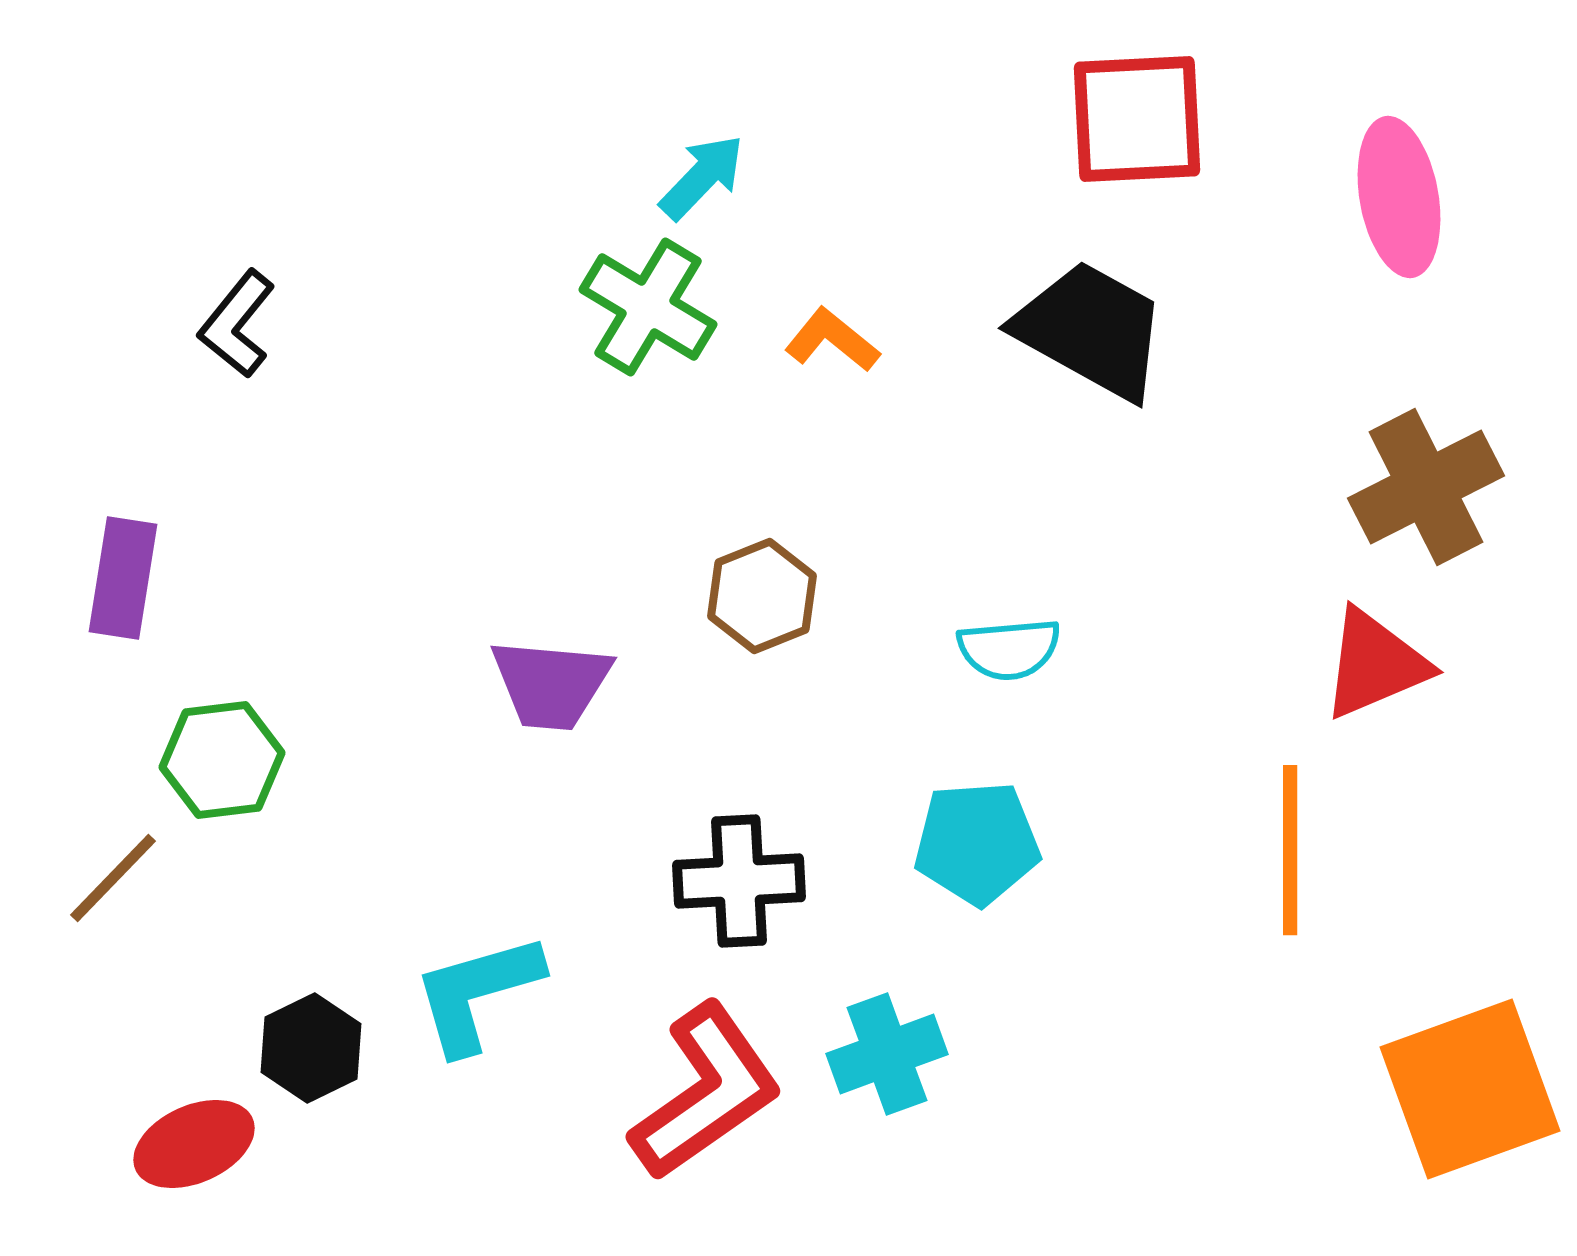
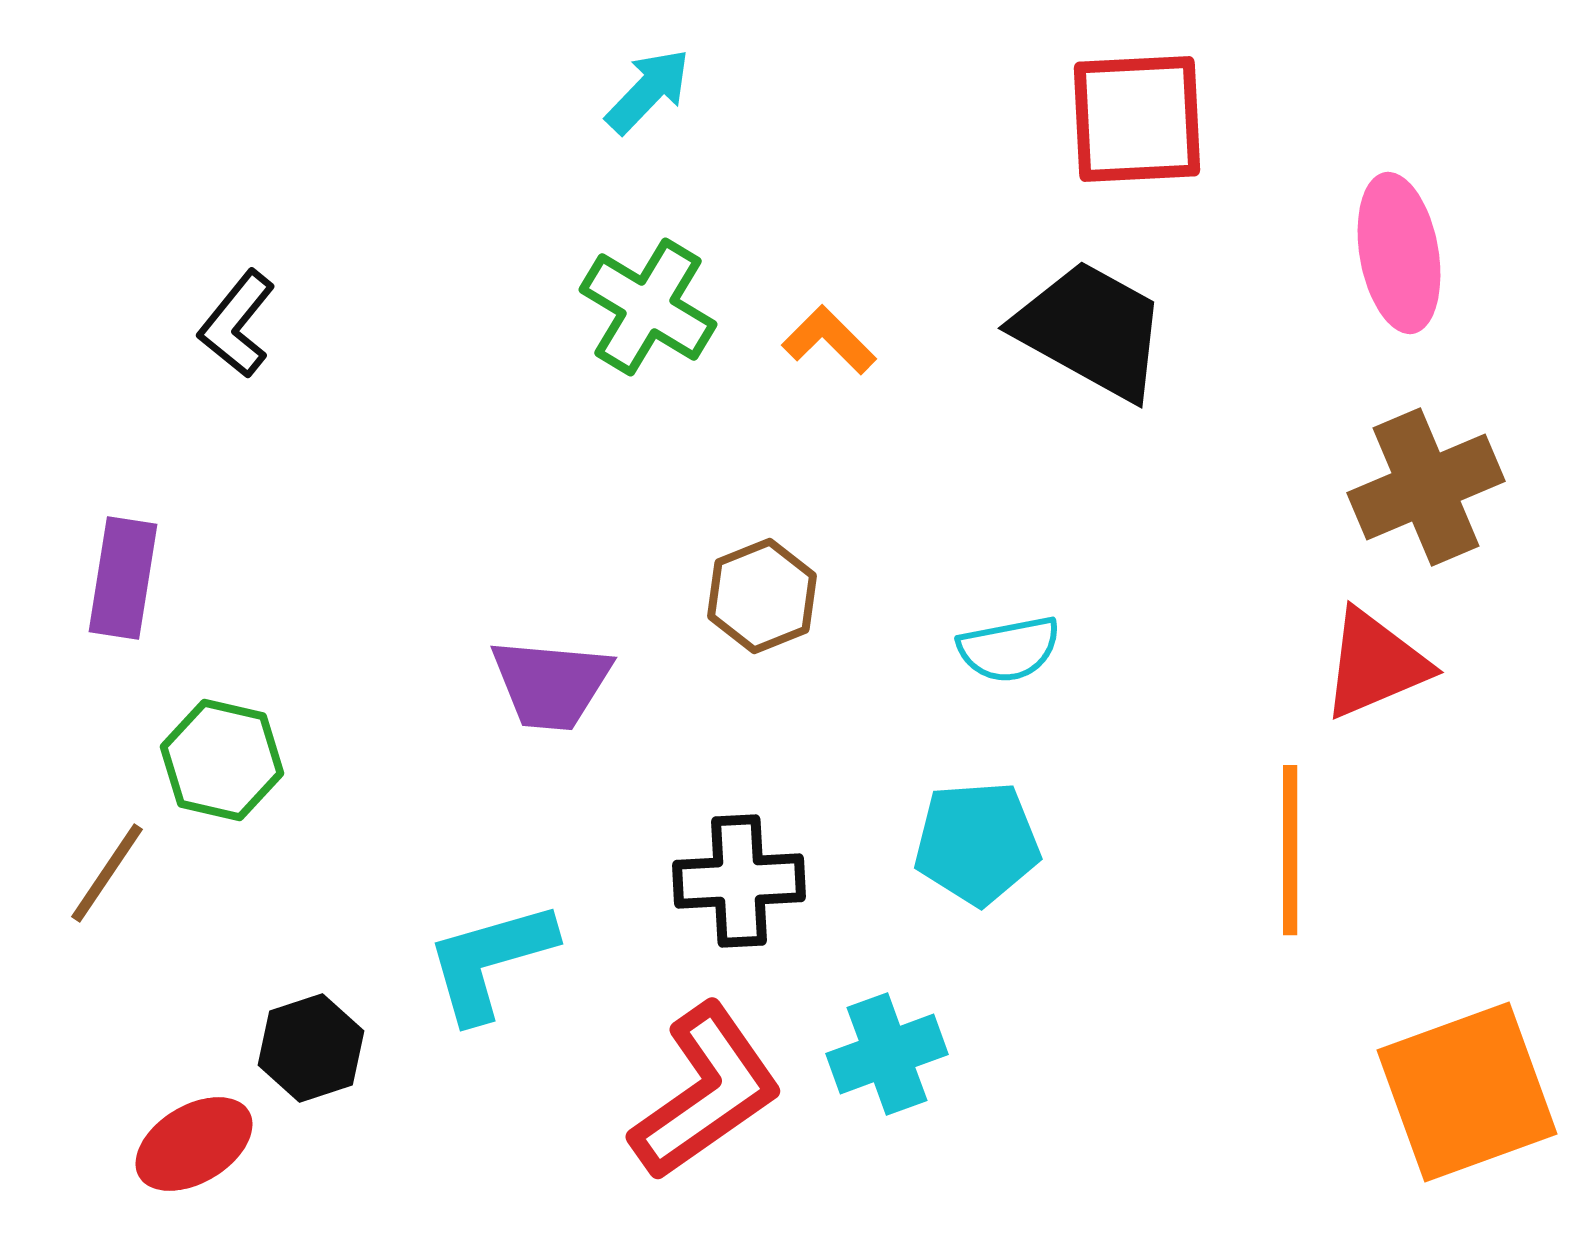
cyan arrow: moved 54 px left, 86 px up
pink ellipse: moved 56 px down
orange L-shape: moved 3 px left; rotated 6 degrees clockwise
brown cross: rotated 4 degrees clockwise
cyan semicircle: rotated 6 degrees counterclockwise
green hexagon: rotated 20 degrees clockwise
brown line: moved 6 px left, 5 px up; rotated 10 degrees counterclockwise
cyan L-shape: moved 13 px right, 32 px up
black hexagon: rotated 8 degrees clockwise
orange square: moved 3 px left, 3 px down
red ellipse: rotated 7 degrees counterclockwise
